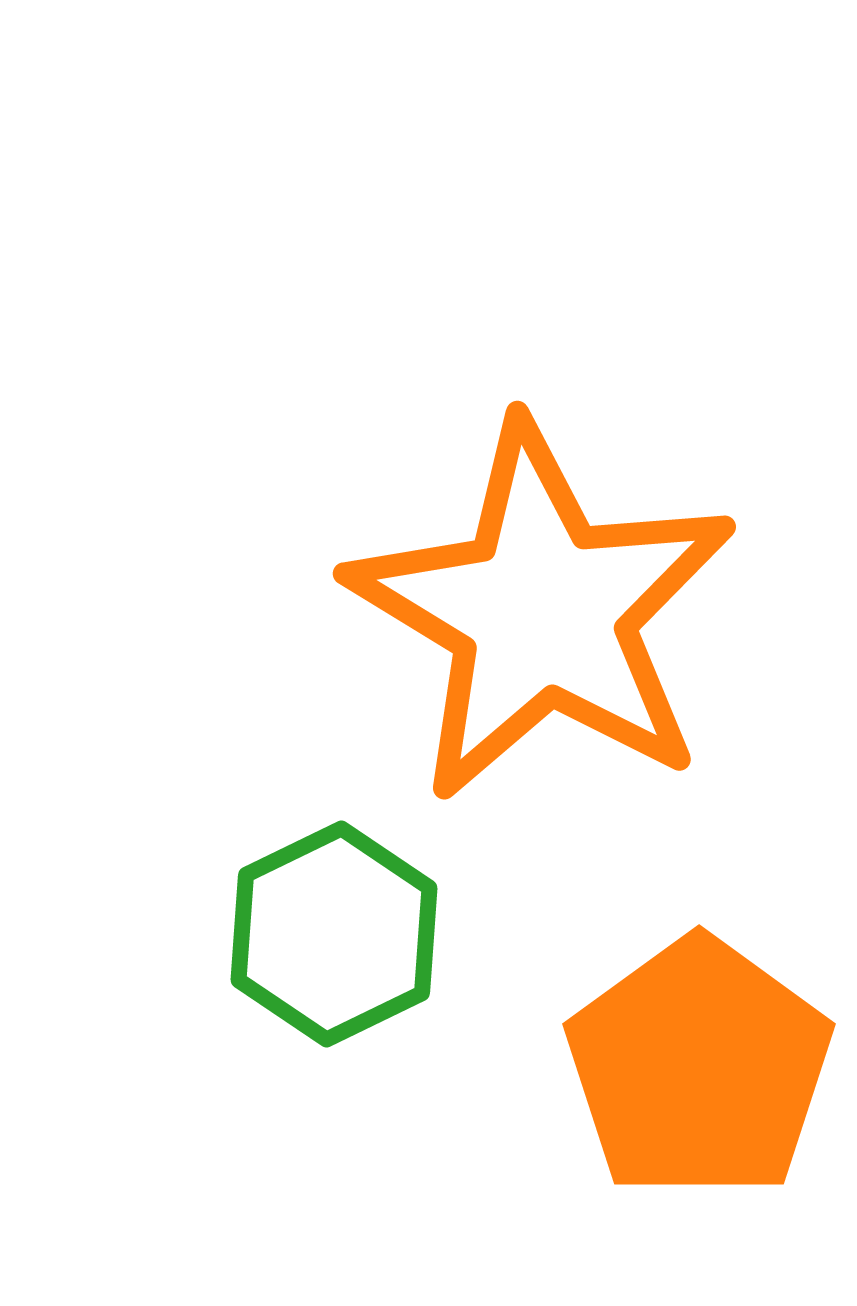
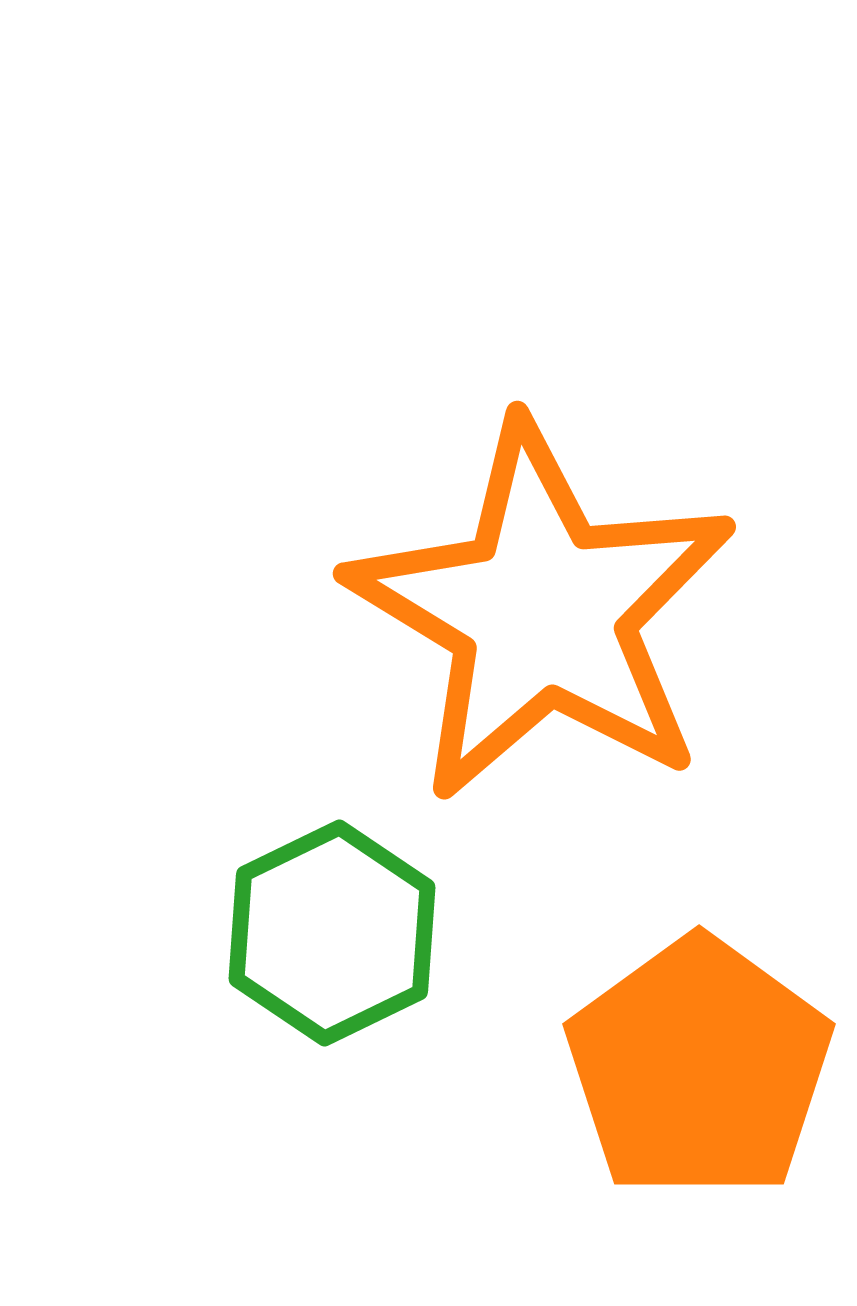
green hexagon: moved 2 px left, 1 px up
